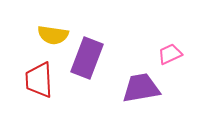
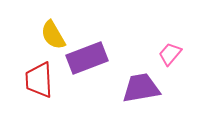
yellow semicircle: rotated 52 degrees clockwise
pink trapezoid: rotated 25 degrees counterclockwise
purple rectangle: rotated 48 degrees clockwise
